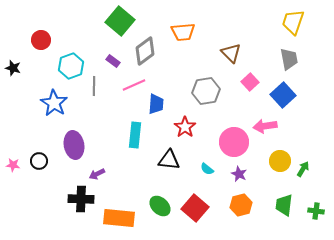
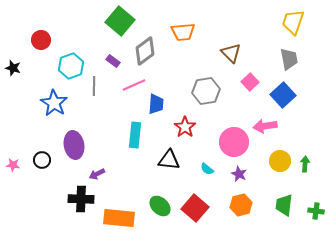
black circle: moved 3 px right, 1 px up
green arrow: moved 2 px right, 5 px up; rotated 28 degrees counterclockwise
